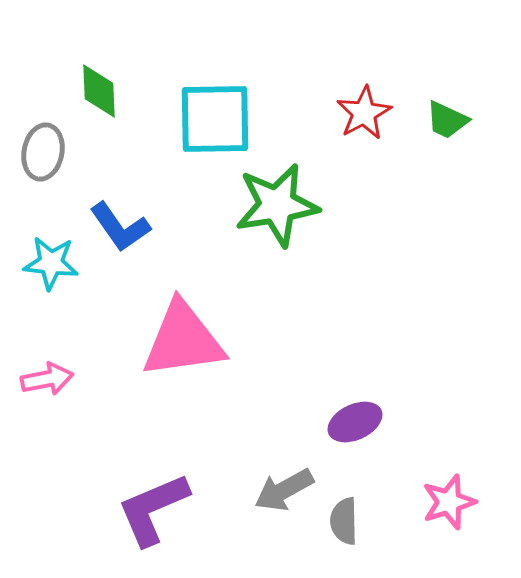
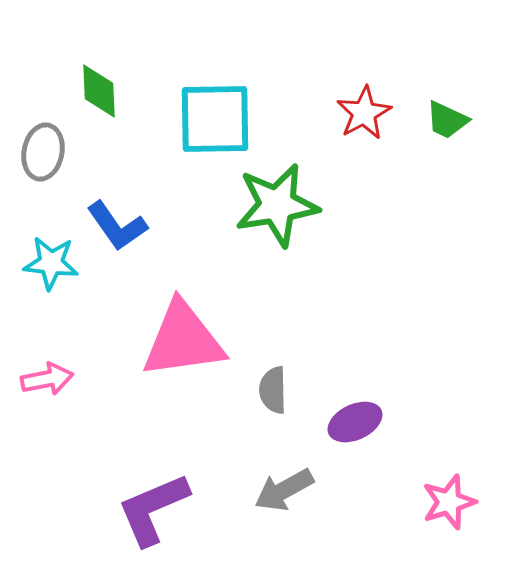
blue L-shape: moved 3 px left, 1 px up
gray semicircle: moved 71 px left, 131 px up
